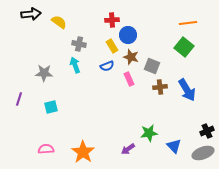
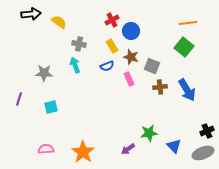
red cross: rotated 24 degrees counterclockwise
blue circle: moved 3 px right, 4 px up
